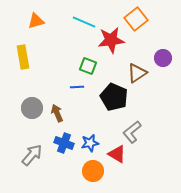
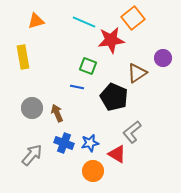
orange square: moved 3 px left, 1 px up
blue line: rotated 16 degrees clockwise
